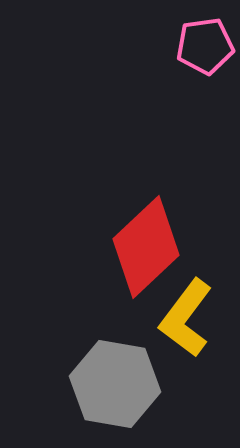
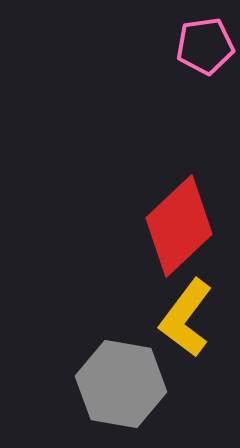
red diamond: moved 33 px right, 21 px up
gray hexagon: moved 6 px right
